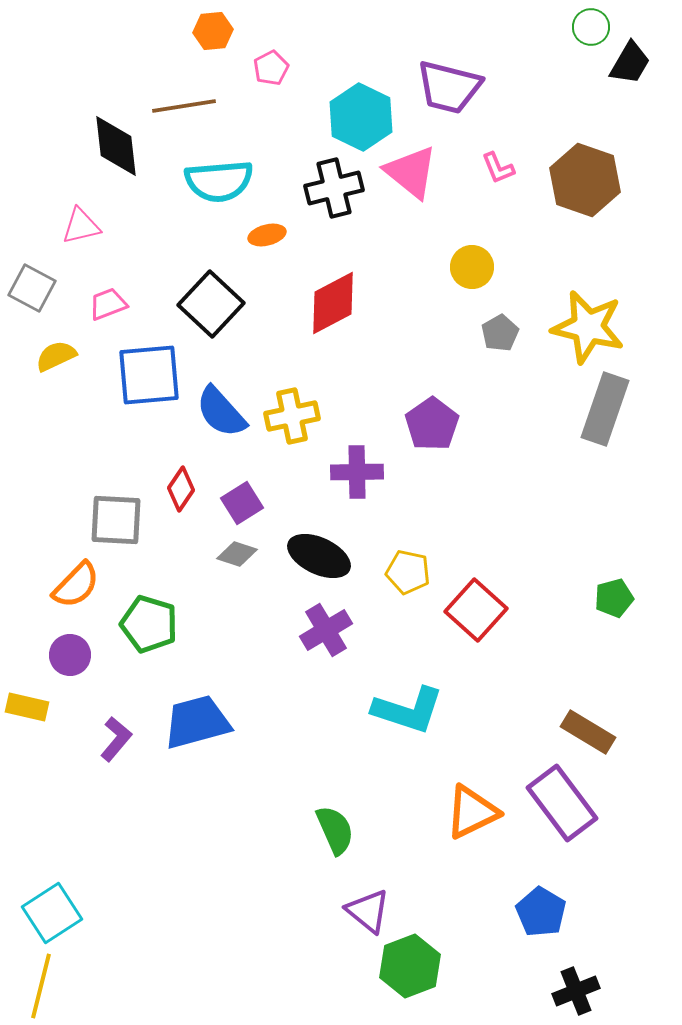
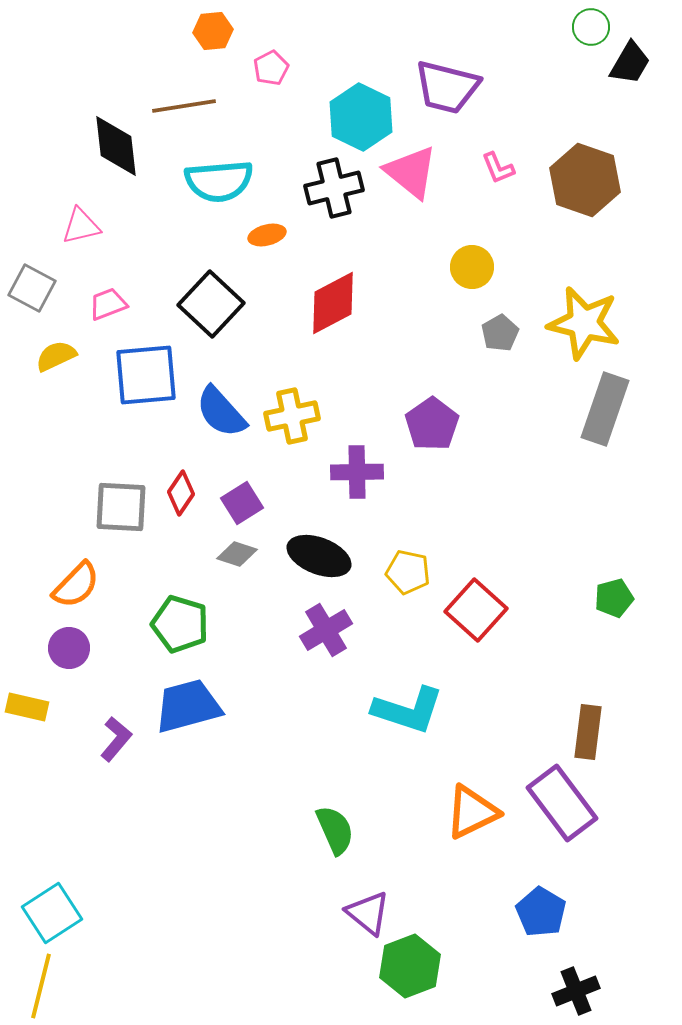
purple trapezoid at (449, 87): moved 2 px left
yellow star at (588, 327): moved 4 px left, 4 px up
blue square at (149, 375): moved 3 px left
red diamond at (181, 489): moved 4 px down
gray square at (116, 520): moved 5 px right, 13 px up
black ellipse at (319, 556): rotated 4 degrees counterclockwise
green pentagon at (149, 624): moved 31 px right
purple circle at (70, 655): moved 1 px left, 7 px up
blue trapezoid at (197, 722): moved 9 px left, 16 px up
brown rectangle at (588, 732): rotated 66 degrees clockwise
purple triangle at (368, 911): moved 2 px down
